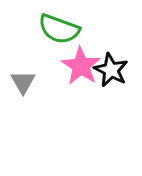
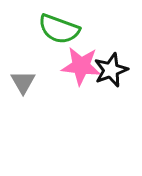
pink star: rotated 27 degrees counterclockwise
black star: rotated 24 degrees clockwise
